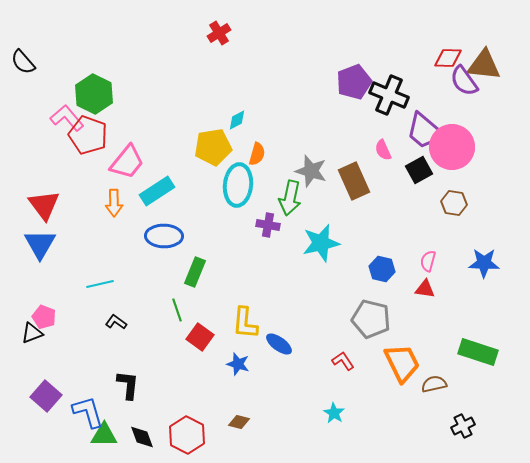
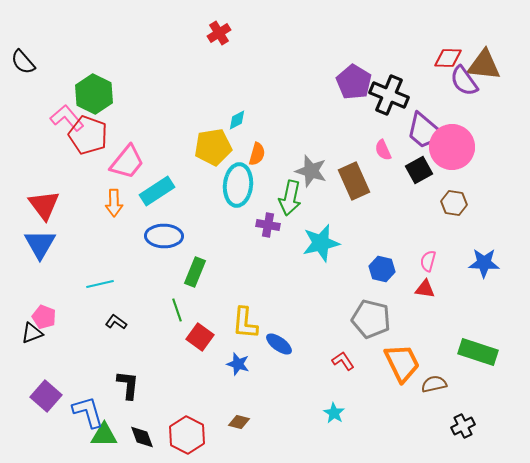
purple pentagon at (354, 82): rotated 20 degrees counterclockwise
